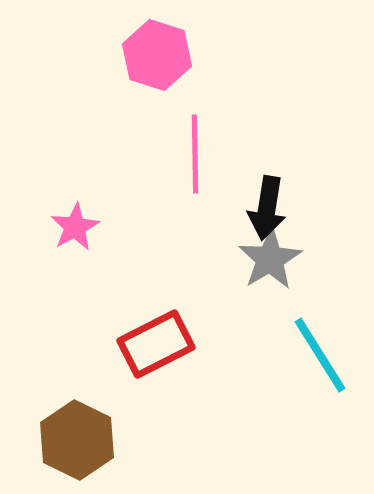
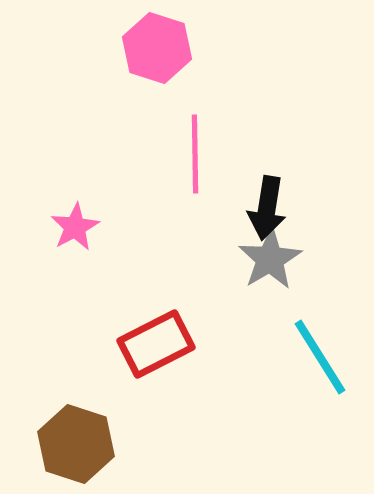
pink hexagon: moved 7 px up
cyan line: moved 2 px down
brown hexagon: moved 1 px left, 4 px down; rotated 8 degrees counterclockwise
